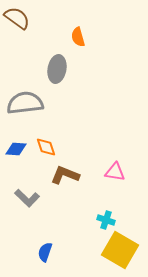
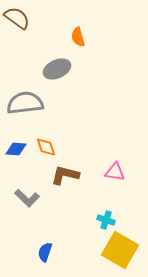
gray ellipse: rotated 56 degrees clockwise
brown L-shape: rotated 8 degrees counterclockwise
